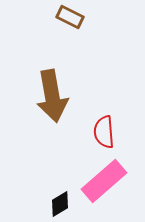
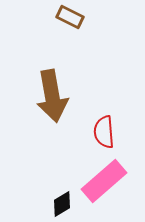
black diamond: moved 2 px right
